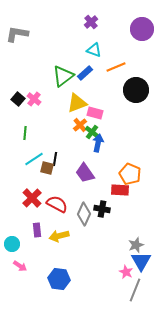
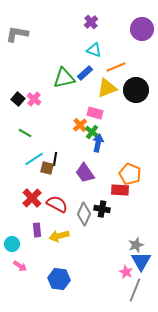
green triangle: moved 1 px right, 2 px down; rotated 25 degrees clockwise
yellow triangle: moved 30 px right, 15 px up
green line: rotated 64 degrees counterclockwise
